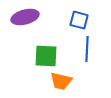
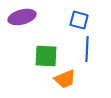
purple ellipse: moved 3 px left
orange trapezoid: moved 4 px right, 2 px up; rotated 35 degrees counterclockwise
